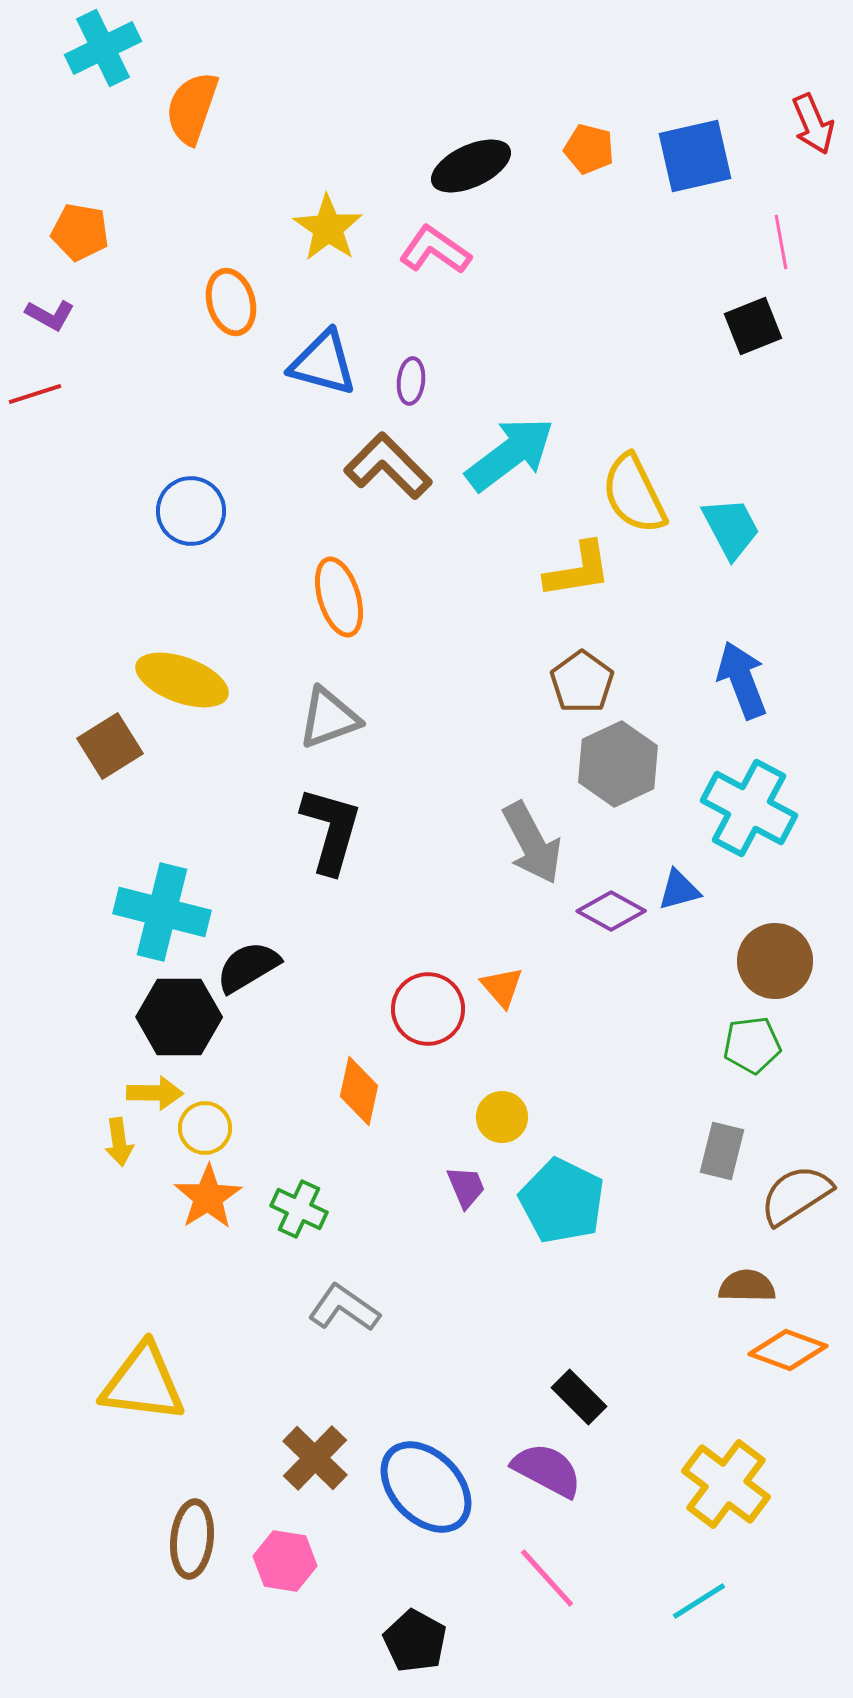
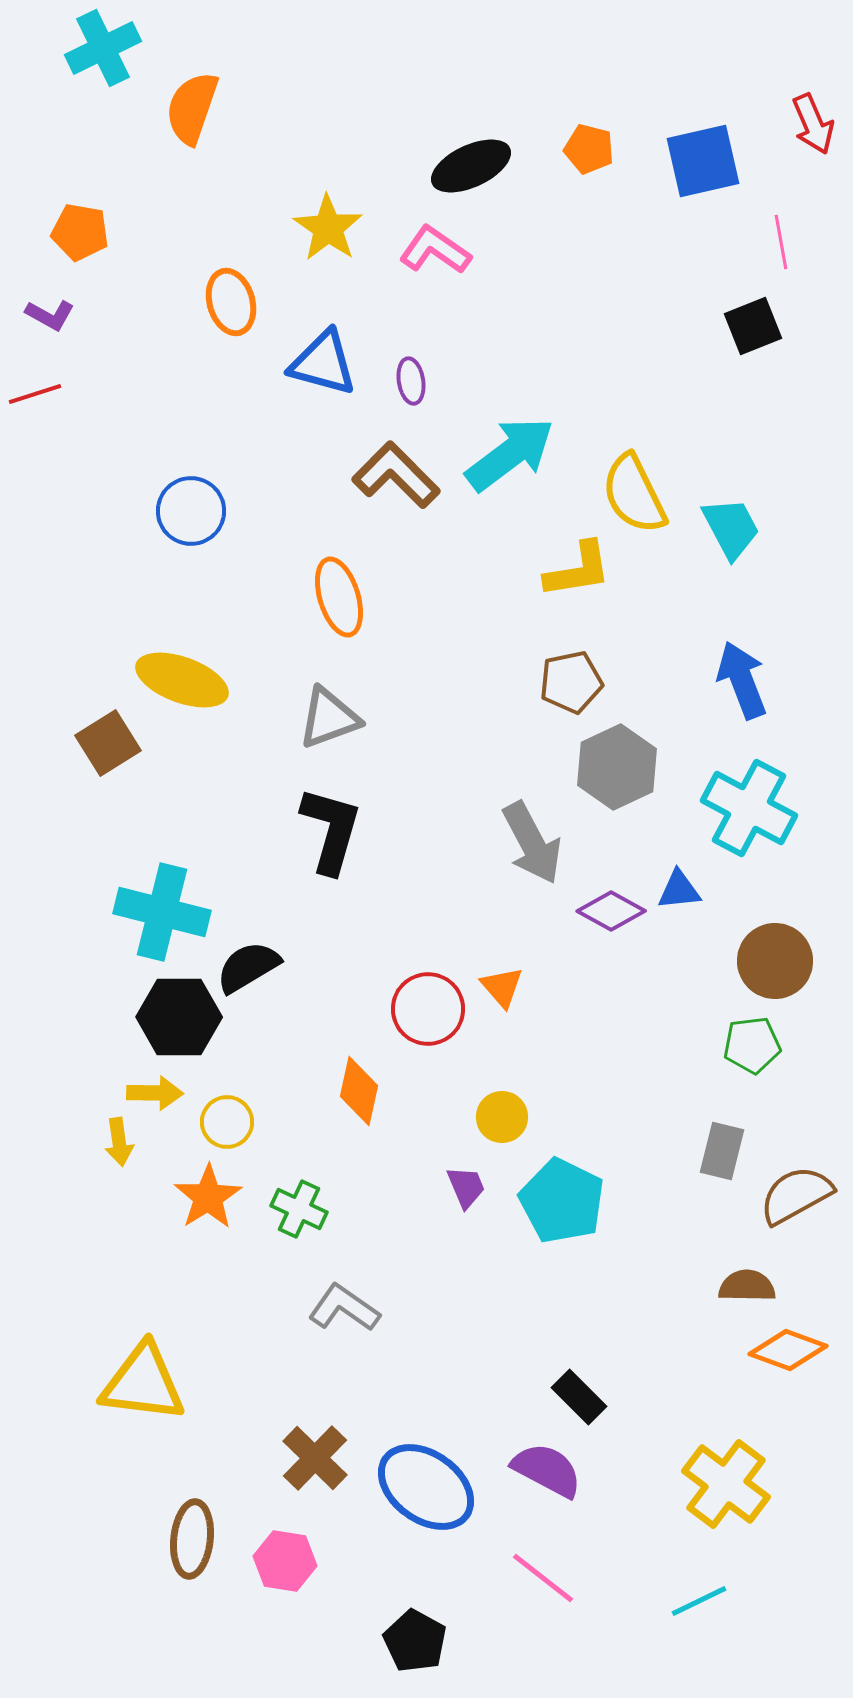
blue square at (695, 156): moved 8 px right, 5 px down
purple ellipse at (411, 381): rotated 15 degrees counterclockwise
brown L-shape at (388, 466): moved 8 px right, 9 px down
brown pentagon at (582, 682): moved 11 px left; rotated 24 degrees clockwise
brown square at (110, 746): moved 2 px left, 3 px up
gray hexagon at (618, 764): moved 1 px left, 3 px down
blue triangle at (679, 890): rotated 9 degrees clockwise
yellow circle at (205, 1128): moved 22 px right, 6 px up
brown semicircle at (796, 1195): rotated 4 degrees clockwise
blue ellipse at (426, 1487): rotated 10 degrees counterclockwise
pink line at (547, 1578): moved 4 px left; rotated 10 degrees counterclockwise
cyan line at (699, 1601): rotated 6 degrees clockwise
